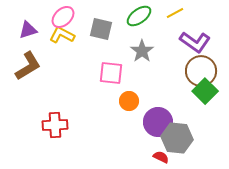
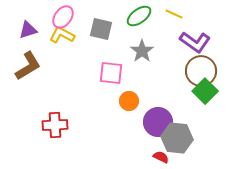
yellow line: moved 1 px left, 1 px down; rotated 54 degrees clockwise
pink ellipse: rotated 10 degrees counterclockwise
